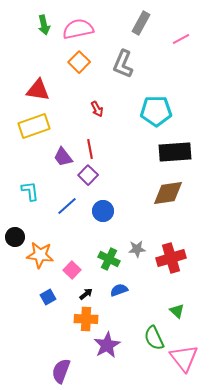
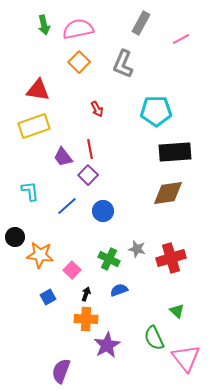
gray star: rotated 18 degrees clockwise
black arrow: rotated 32 degrees counterclockwise
pink triangle: moved 2 px right
